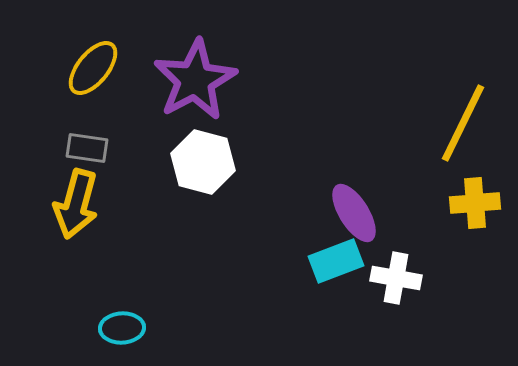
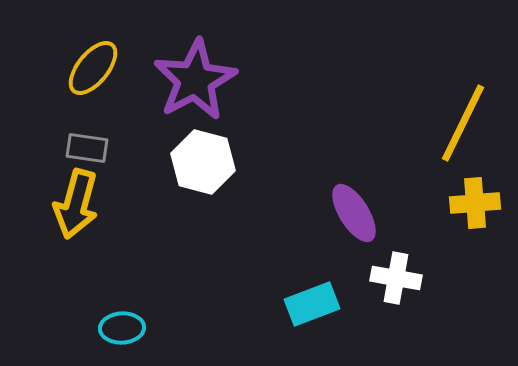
cyan rectangle: moved 24 px left, 43 px down
